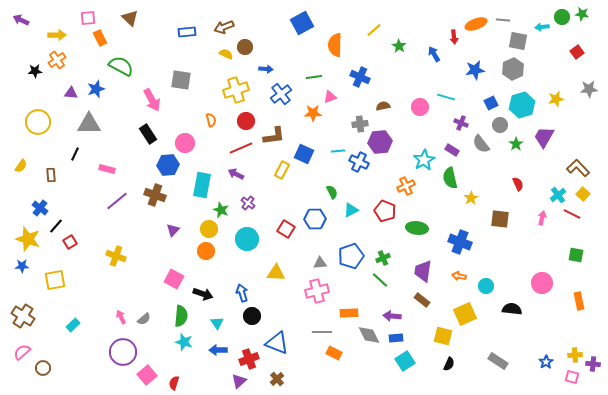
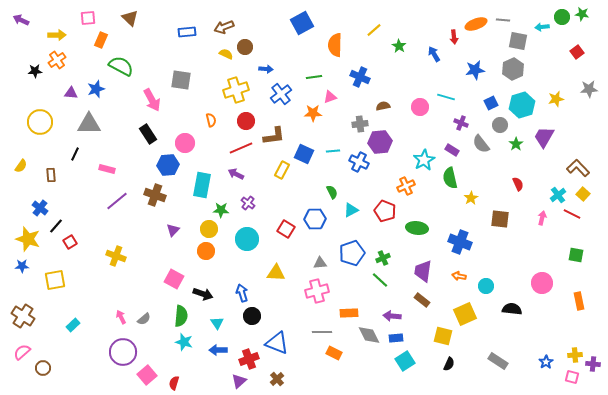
orange rectangle at (100, 38): moved 1 px right, 2 px down; rotated 49 degrees clockwise
yellow circle at (38, 122): moved 2 px right
cyan line at (338, 151): moved 5 px left
green star at (221, 210): rotated 21 degrees counterclockwise
blue pentagon at (351, 256): moved 1 px right, 3 px up
